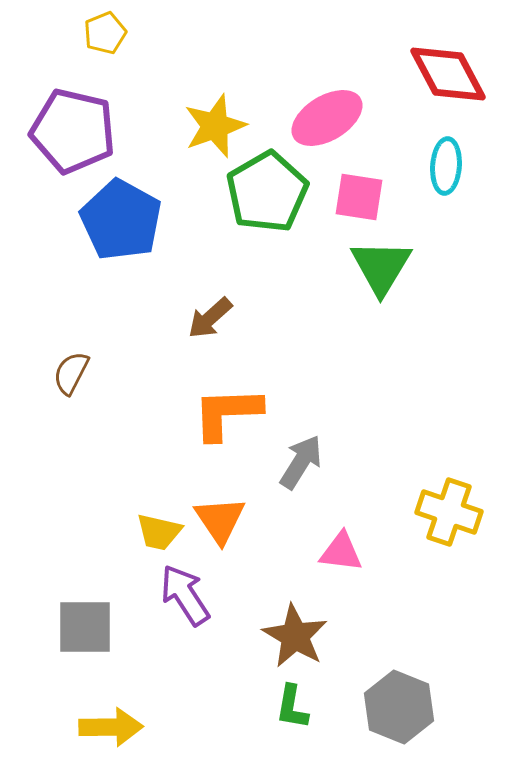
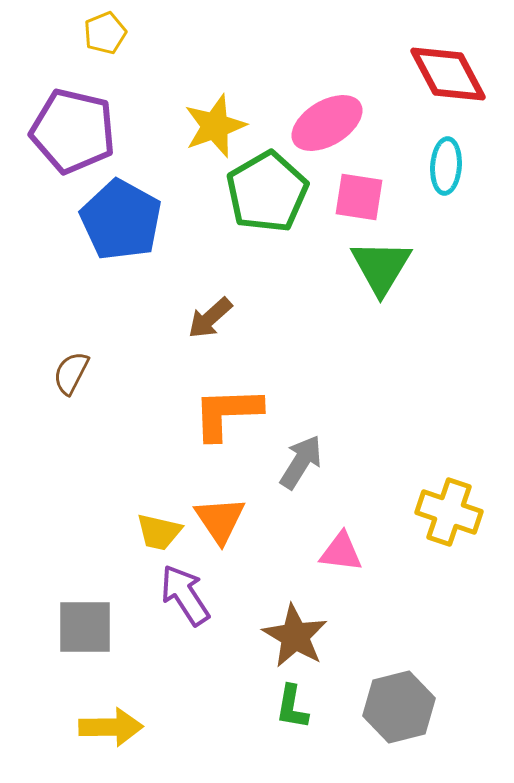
pink ellipse: moved 5 px down
gray hexagon: rotated 24 degrees clockwise
